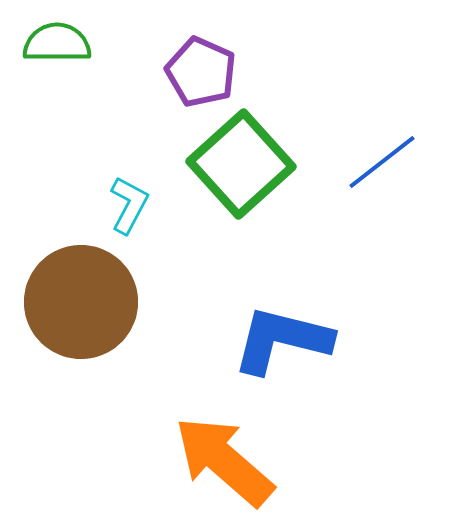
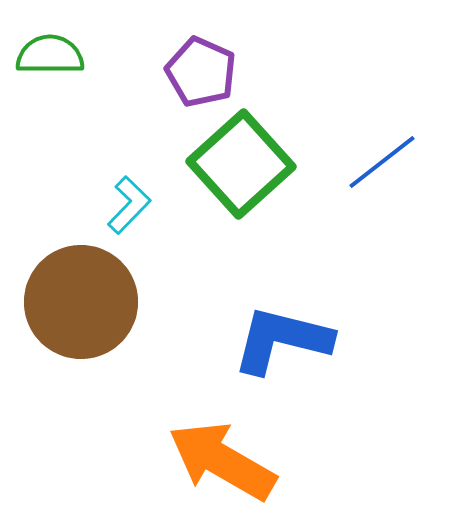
green semicircle: moved 7 px left, 12 px down
cyan L-shape: rotated 16 degrees clockwise
orange arrow: moved 2 px left; rotated 11 degrees counterclockwise
